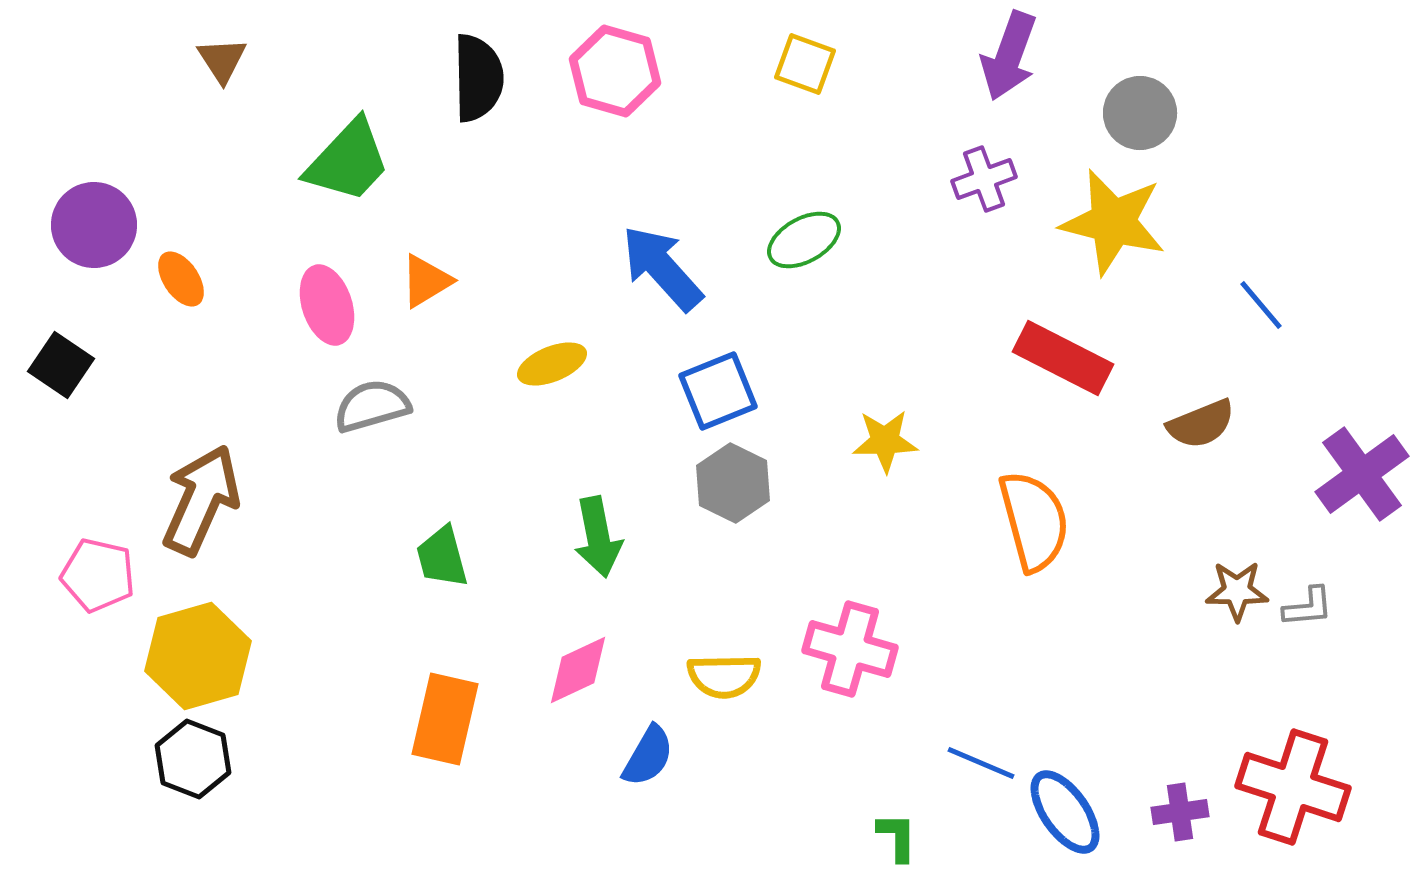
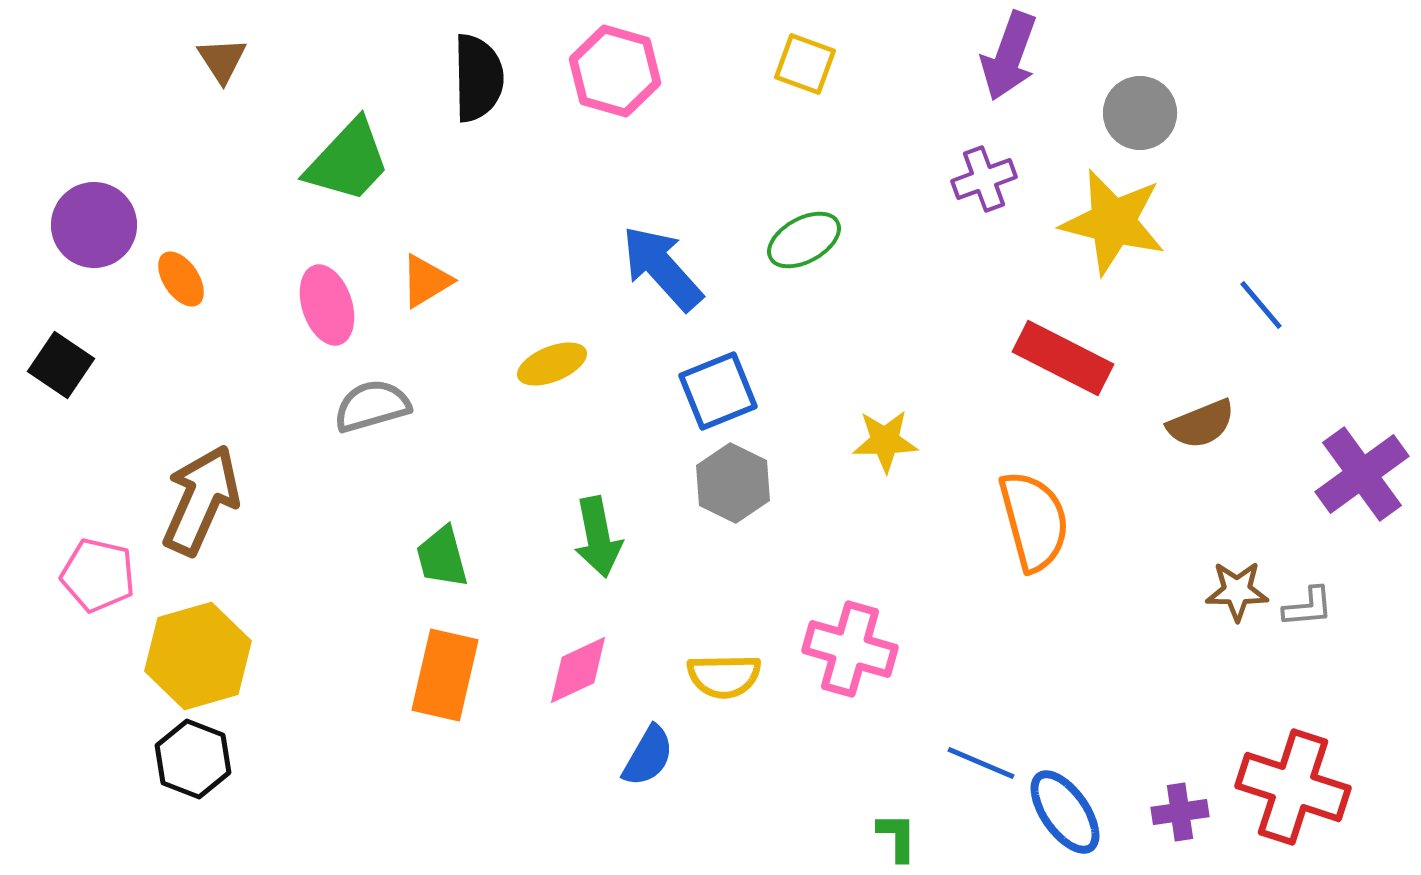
orange rectangle at (445, 719): moved 44 px up
